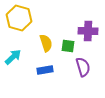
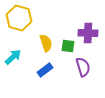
purple cross: moved 2 px down
blue rectangle: rotated 28 degrees counterclockwise
